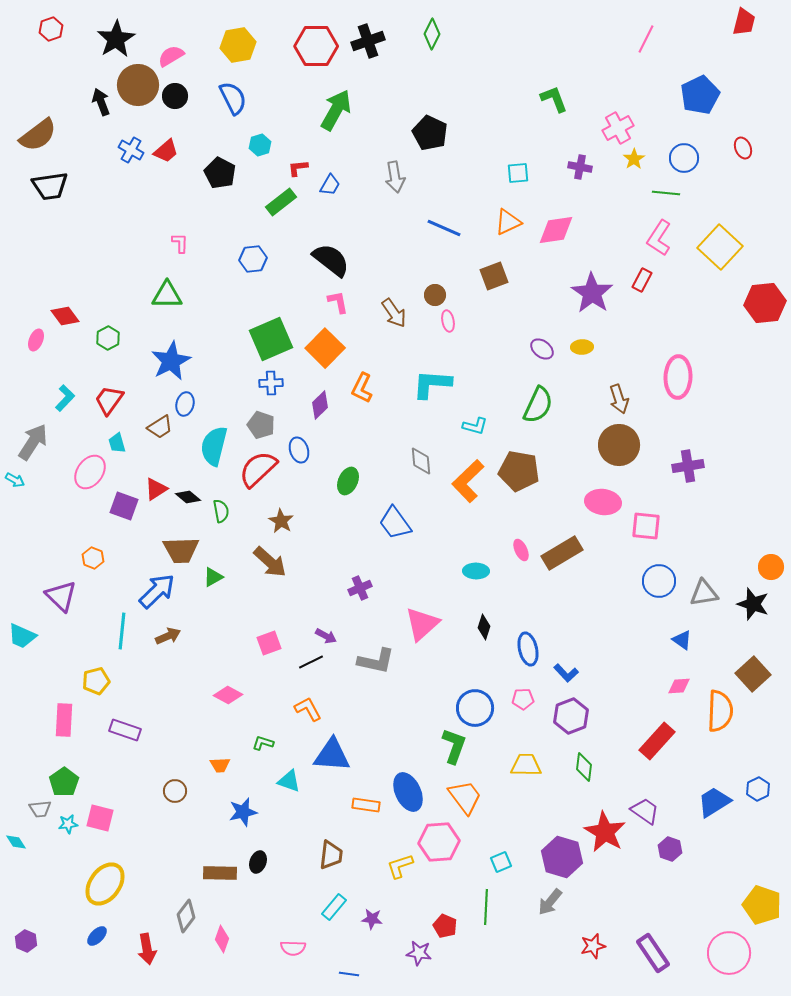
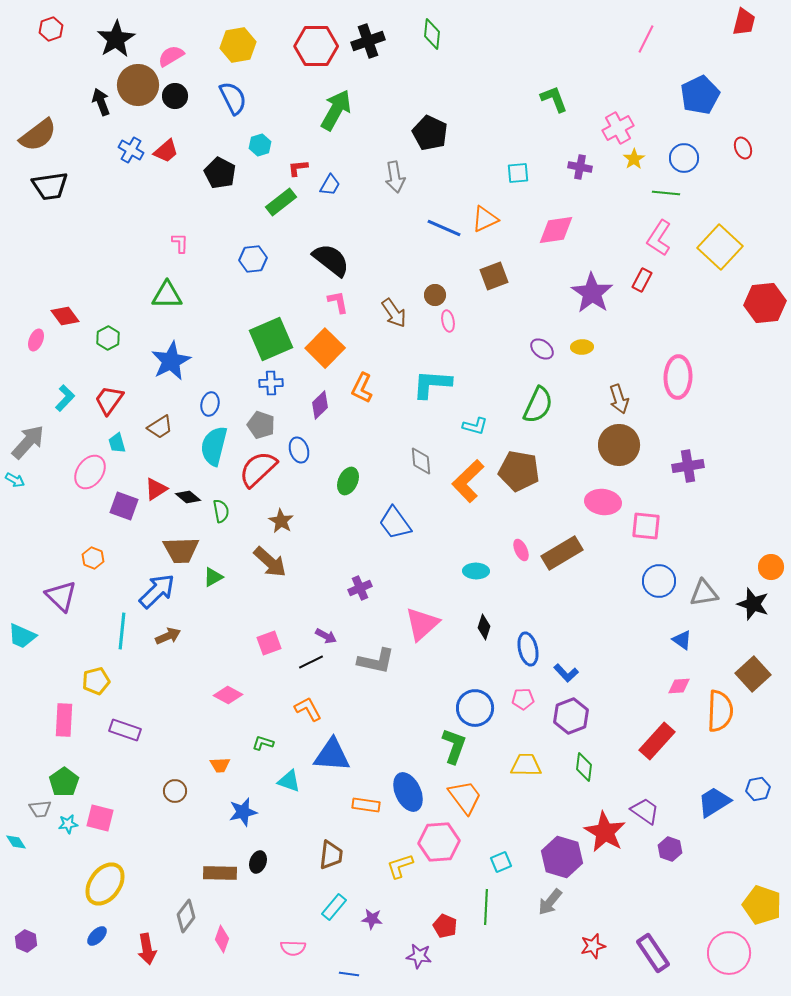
green diamond at (432, 34): rotated 20 degrees counterclockwise
orange triangle at (508, 222): moved 23 px left, 3 px up
blue ellipse at (185, 404): moved 25 px right
gray arrow at (33, 442): moved 5 px left; rotated 9 degrees clockwise
blue hexagon at (758, 789): rotated 15 degrees clockwise
purple star at (419, 953): moved 3 px down
